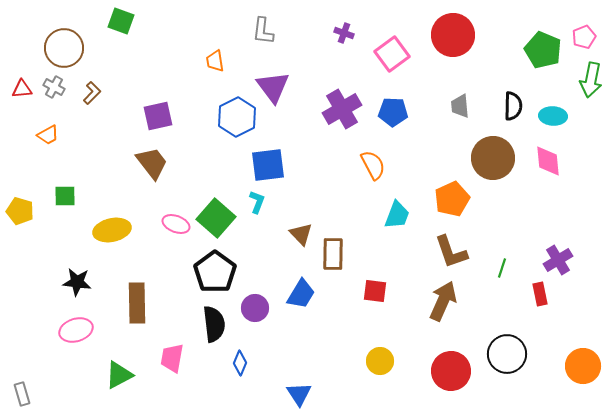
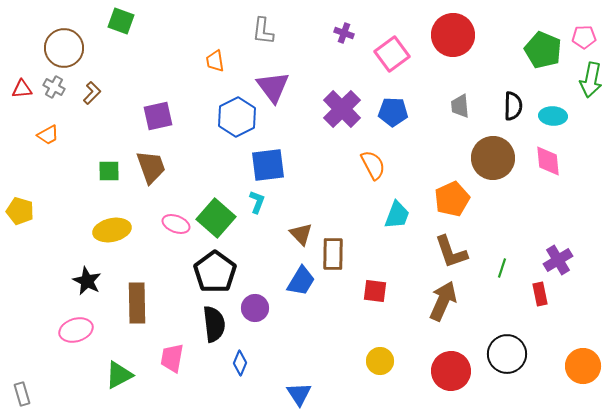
pink pentagon at (584, 37): rotated 20 degrees clockwise
purple cross at (342, 109): rotated 15 degrees counterclockwise
brown trapezoid at (152, 163): moved 1 px left, 4 px down; rotated 18 degrees clockwise
green square at (65, 196): moved 44 px right, 25 px up
black star at (77, 282): moved 10 px right, 1 px up; rotated 20 degrees clockwise
blue trapezoid at (301, 294): moved 13 px up
